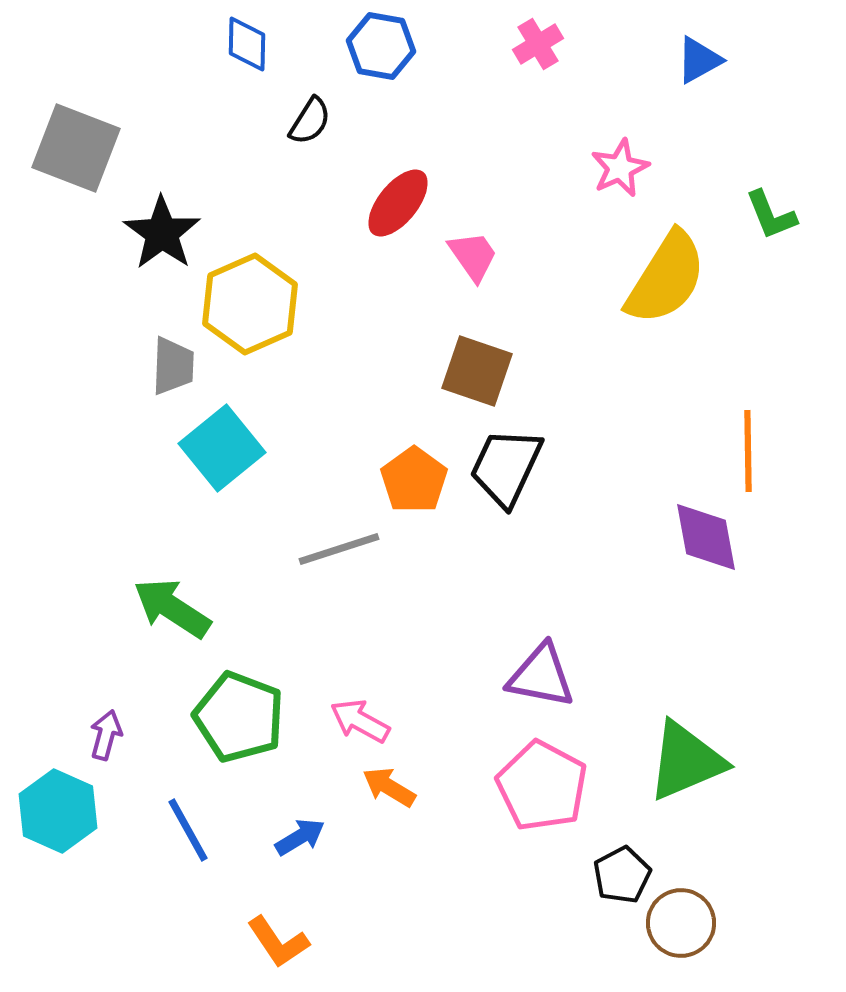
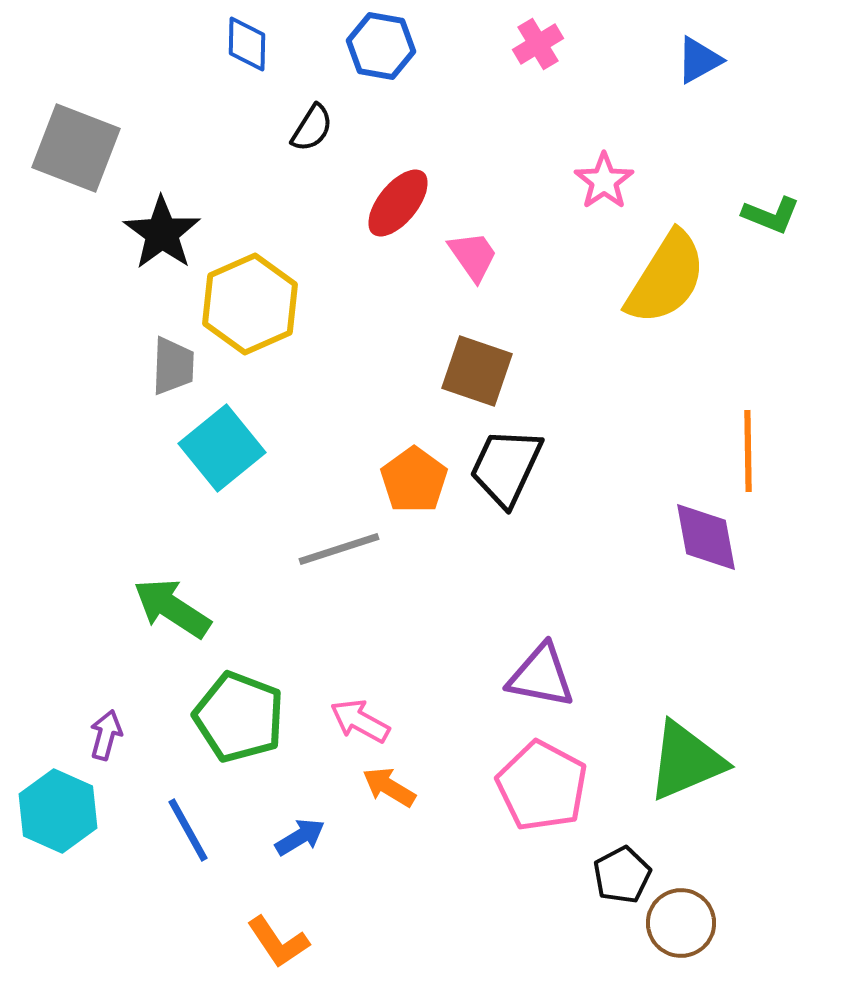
black semicircle: moved 2 px right, 7 px down
pink star: moved 16 px left, 13 px down; rotated 10 degrees counterclockwise
green L-shape: rotated 46 degrees counterclockwise
